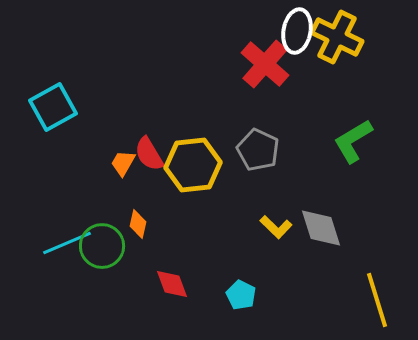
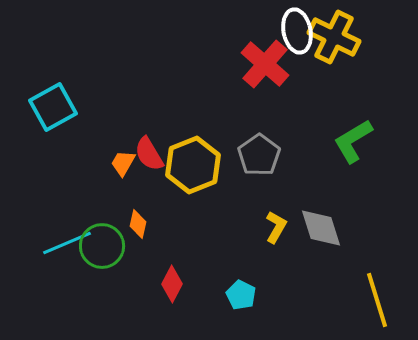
white ellipse: rotated 21 degrees counterclockwise
yellow cross: moved 3 px left
gray pentagon: moved 1 px right, 5 px down; rotated 12 degrees clockwise
yellow hexagon: rotated 16 degrees counterclockwise
yellow L-shape: rotated 104 degrees counterclockwise
red diamond: rotated 48 degrees clockwise
